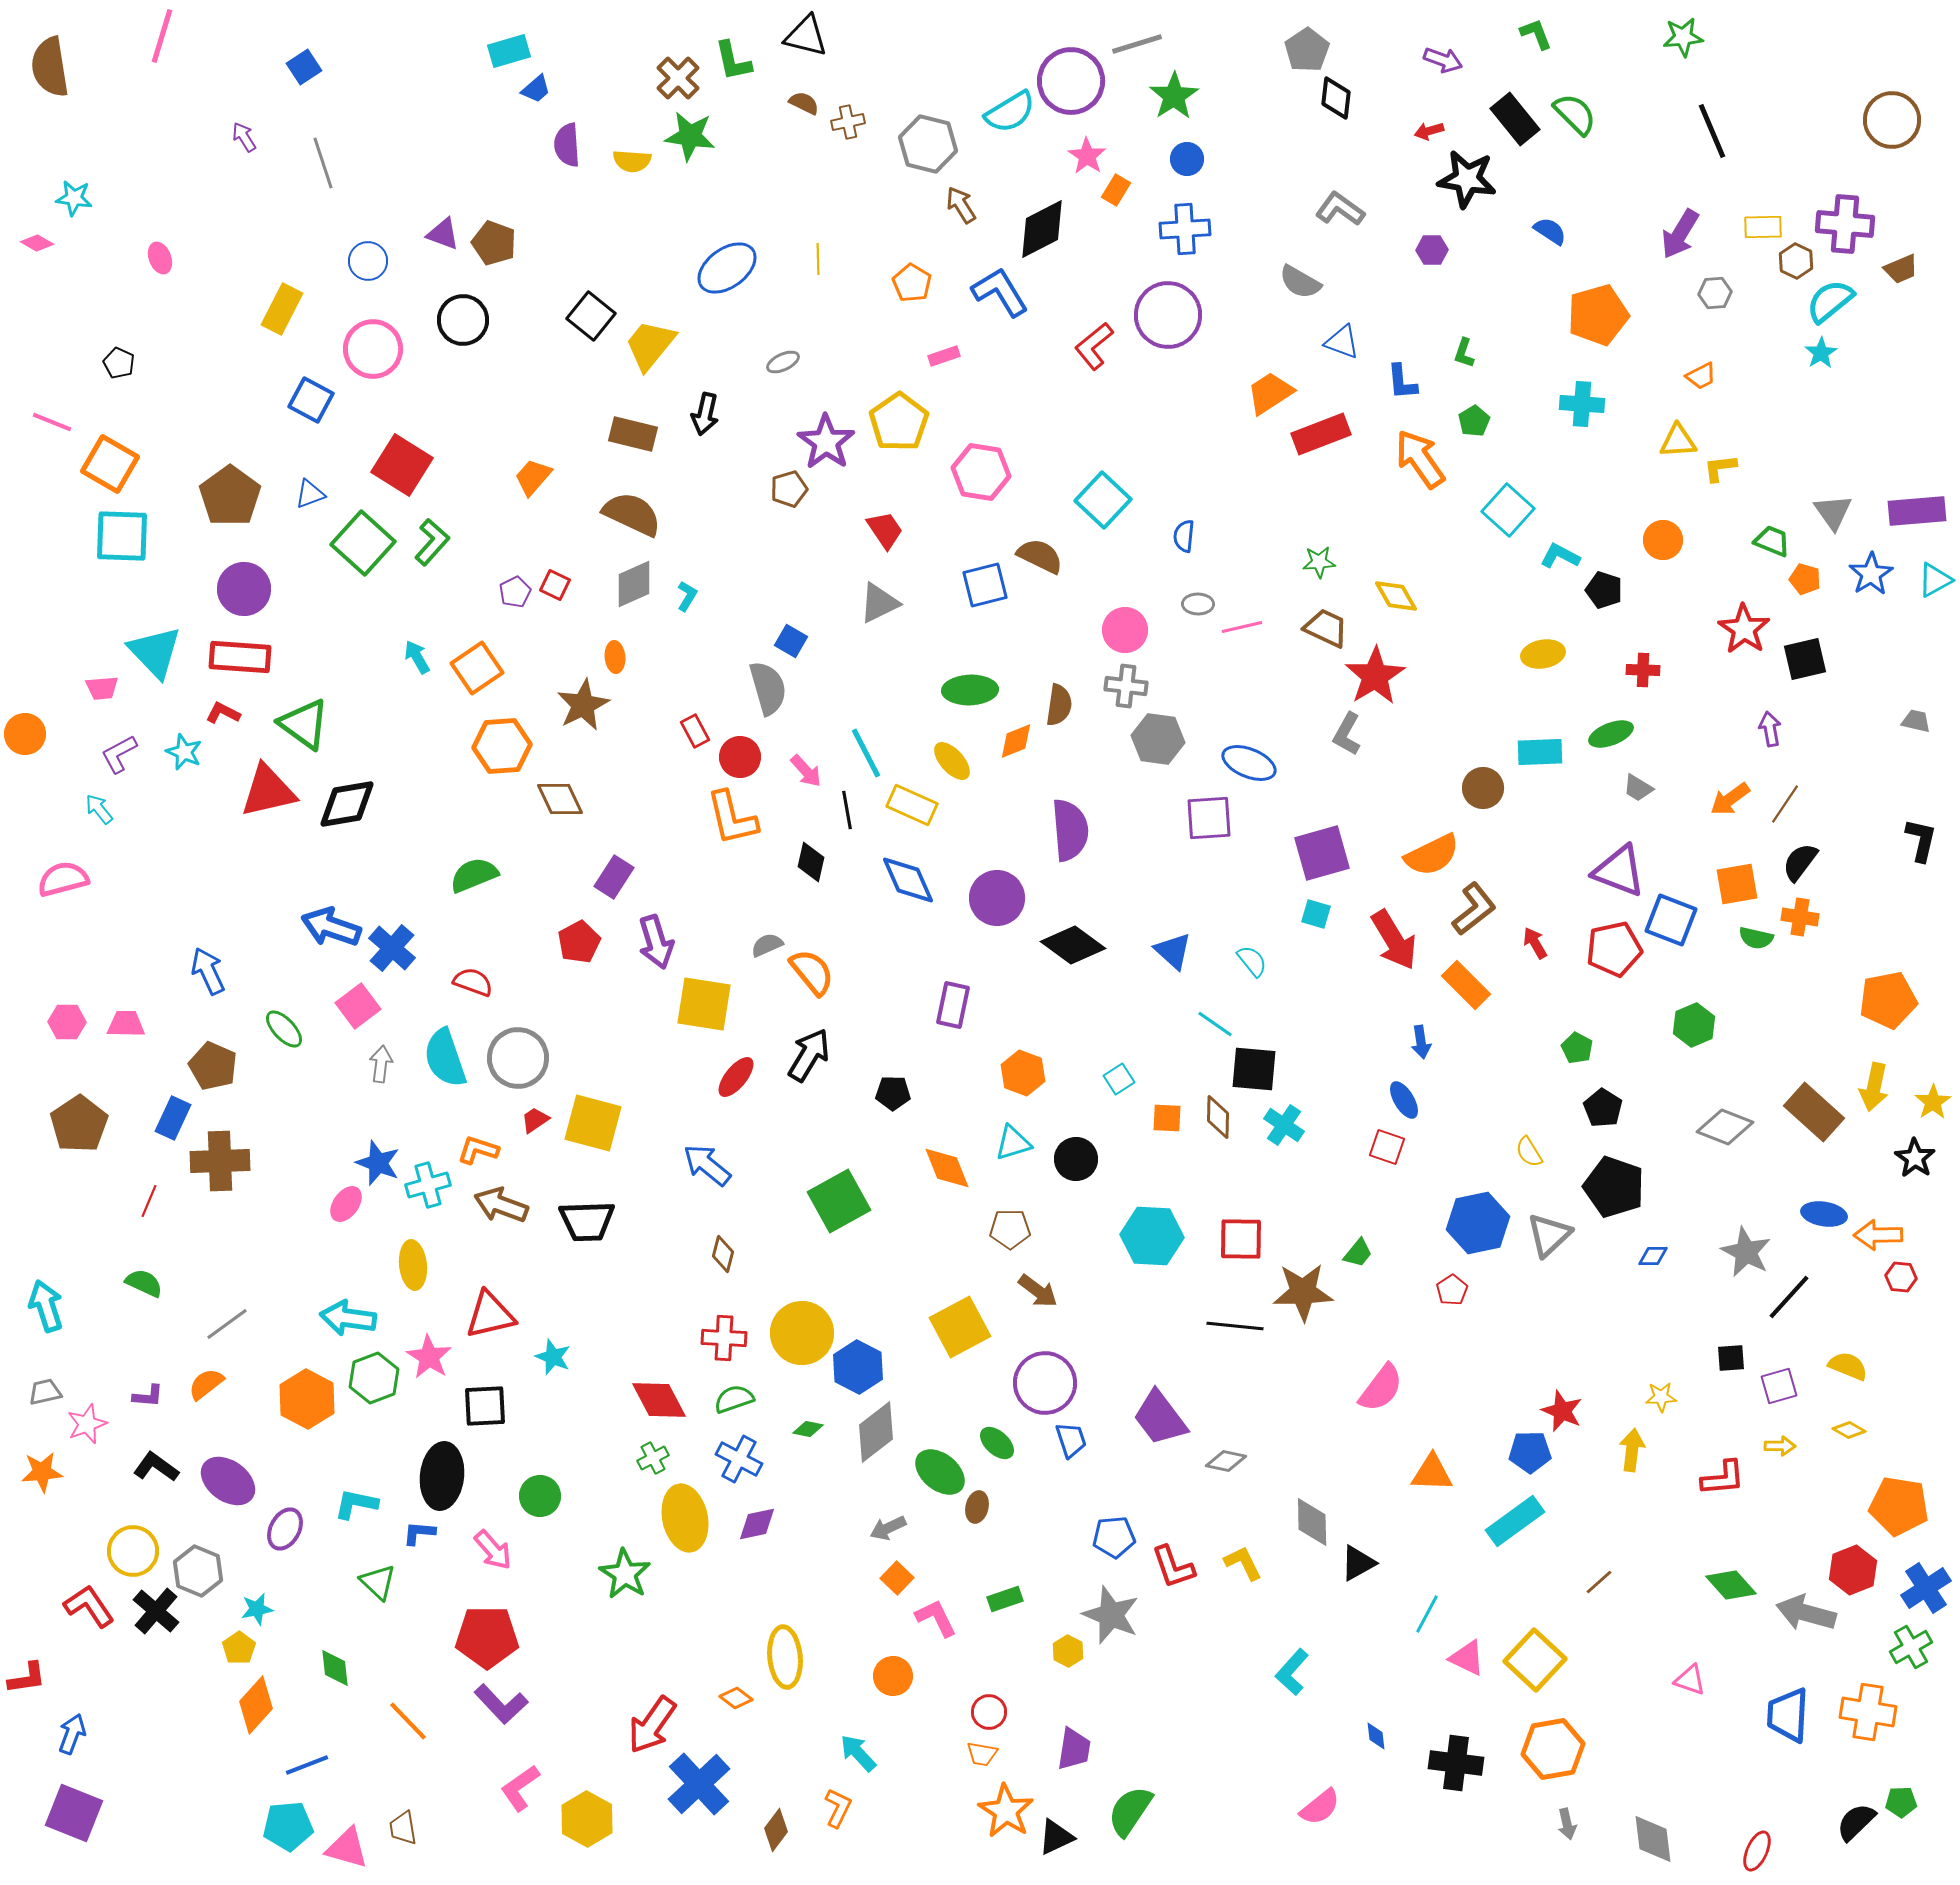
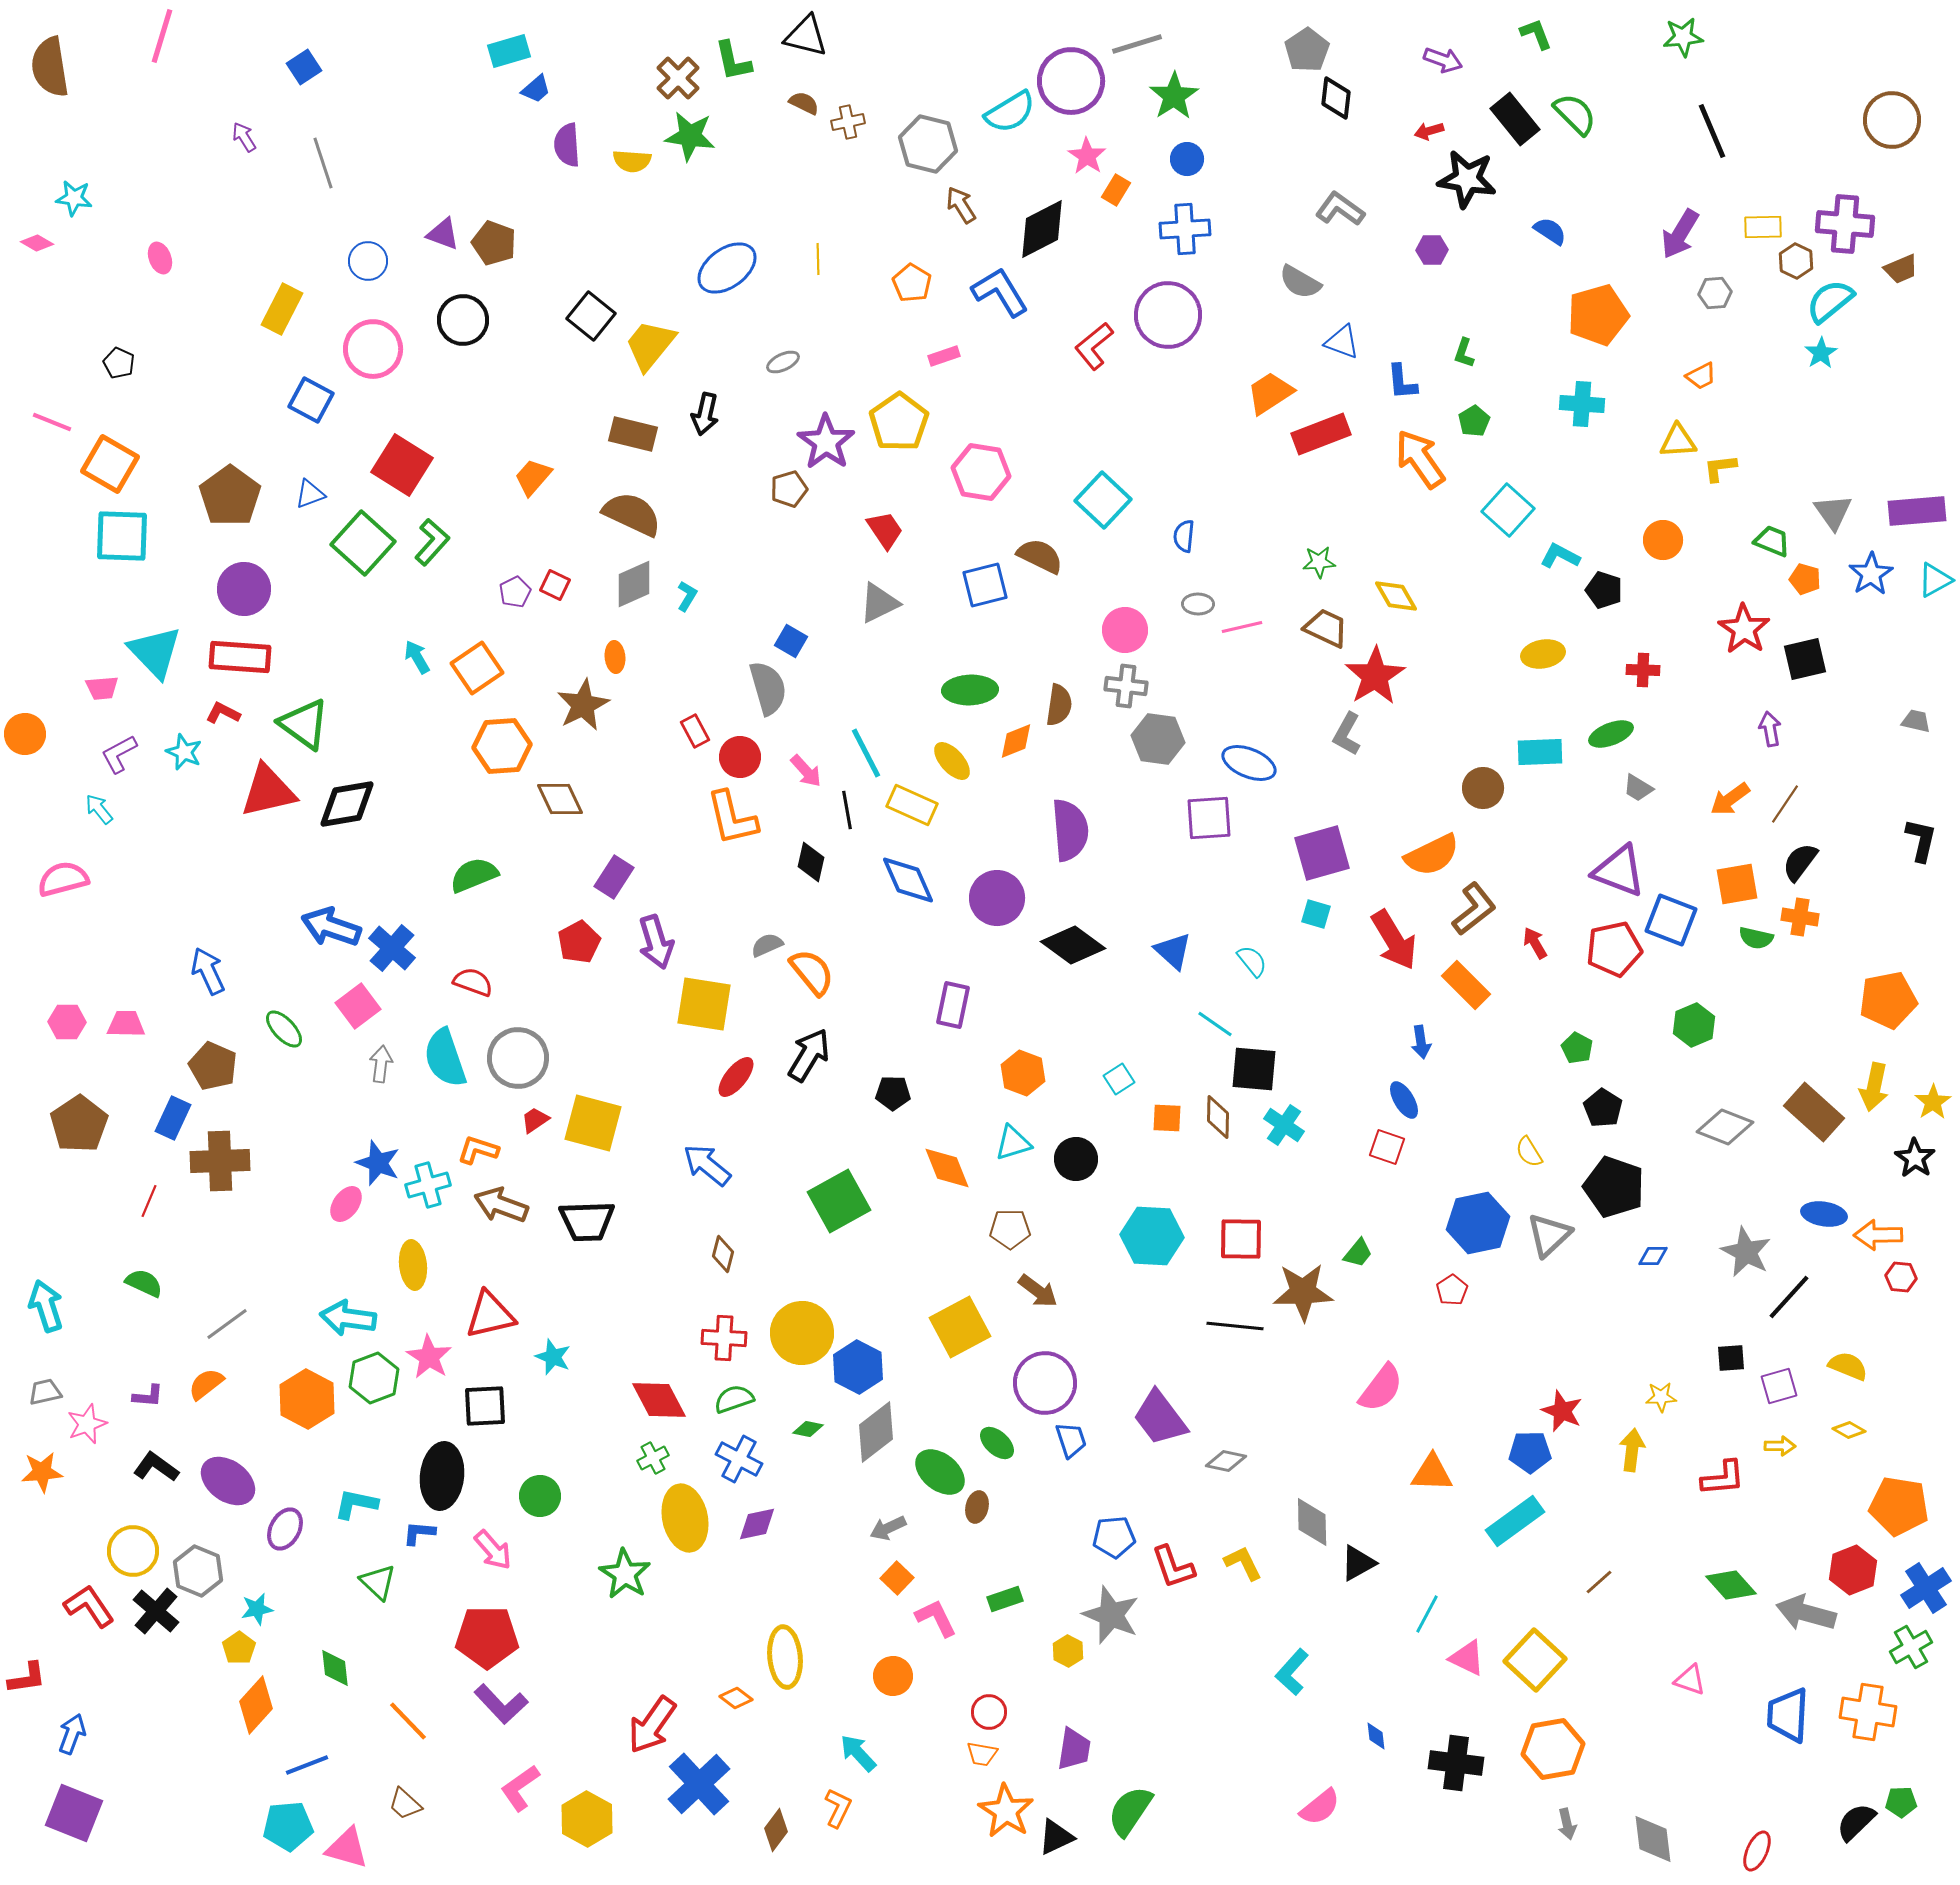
brown trapezoid at (403, 1828): moved 2 px right, 24 px up; rotated 39 degrees counterclockwise
